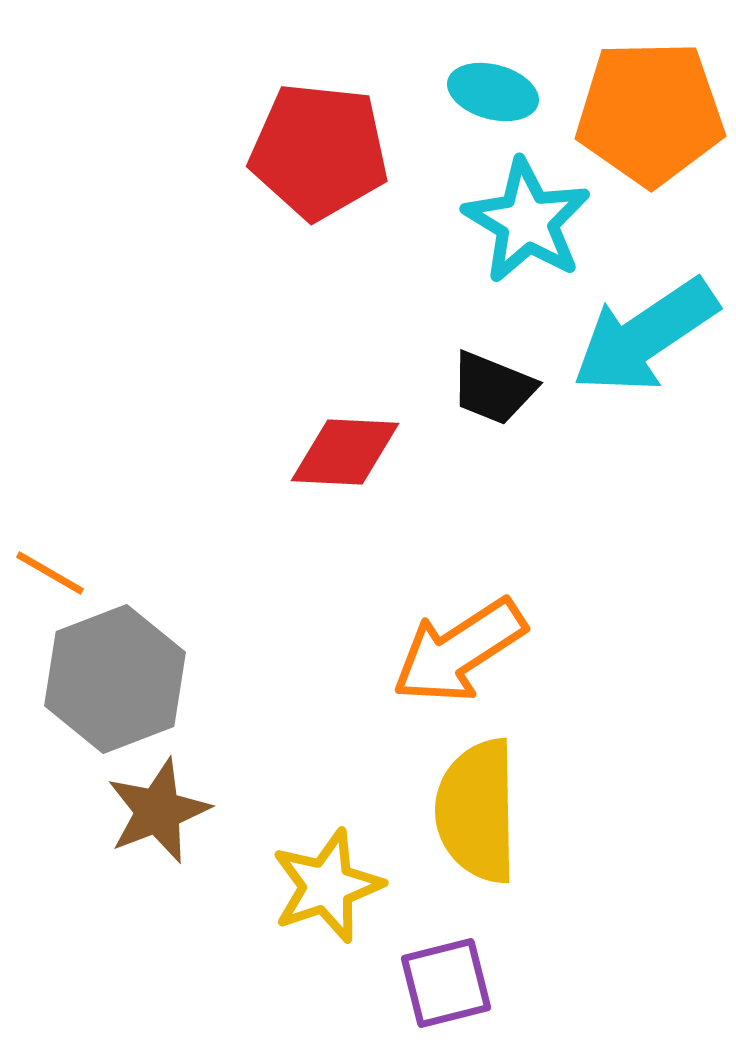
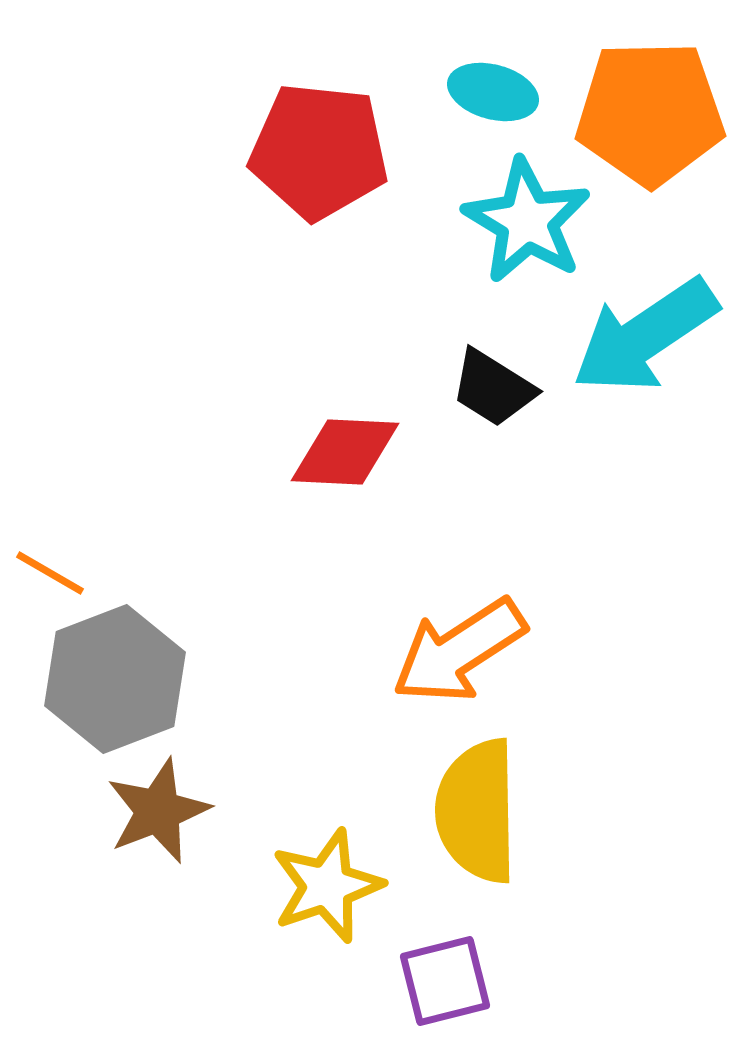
black trapezoid: rotated 10 degrees clockwise
purple square: moved 1 px left, 2 px up
